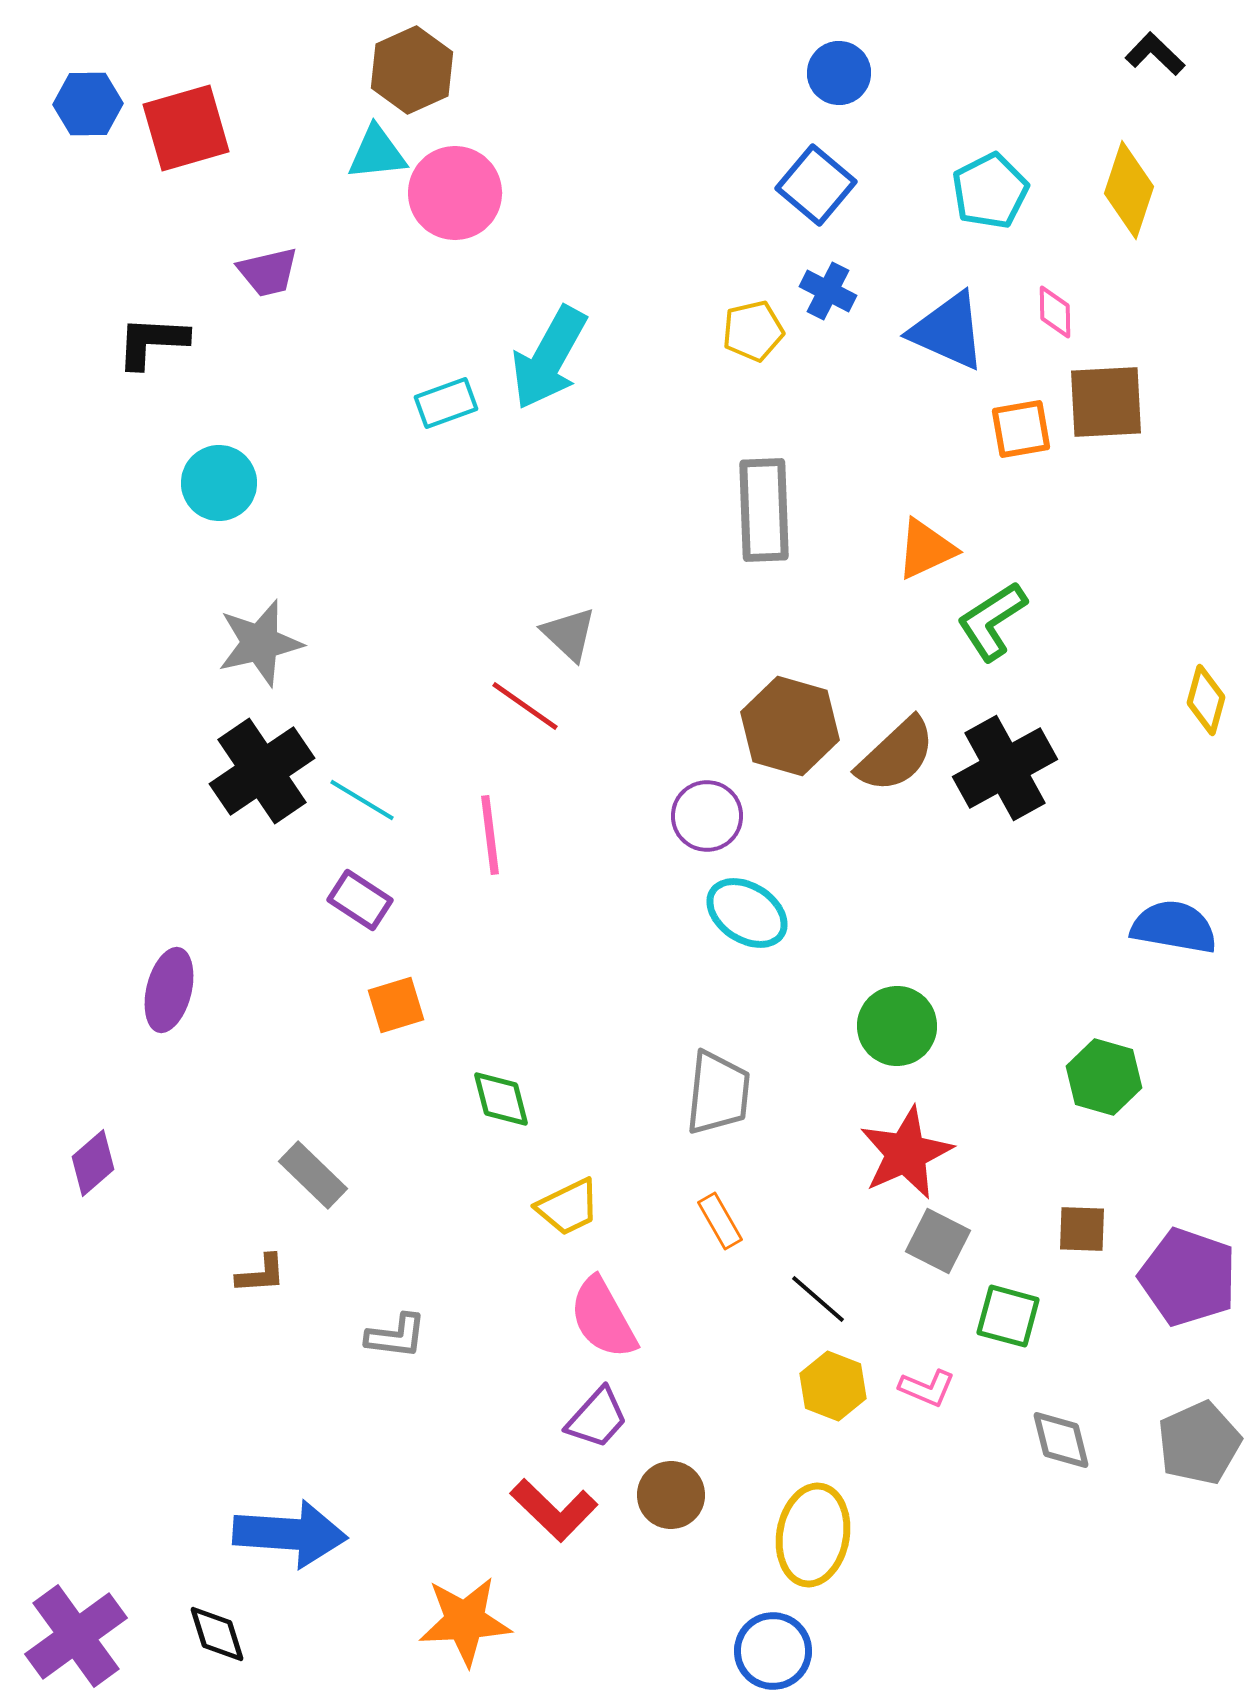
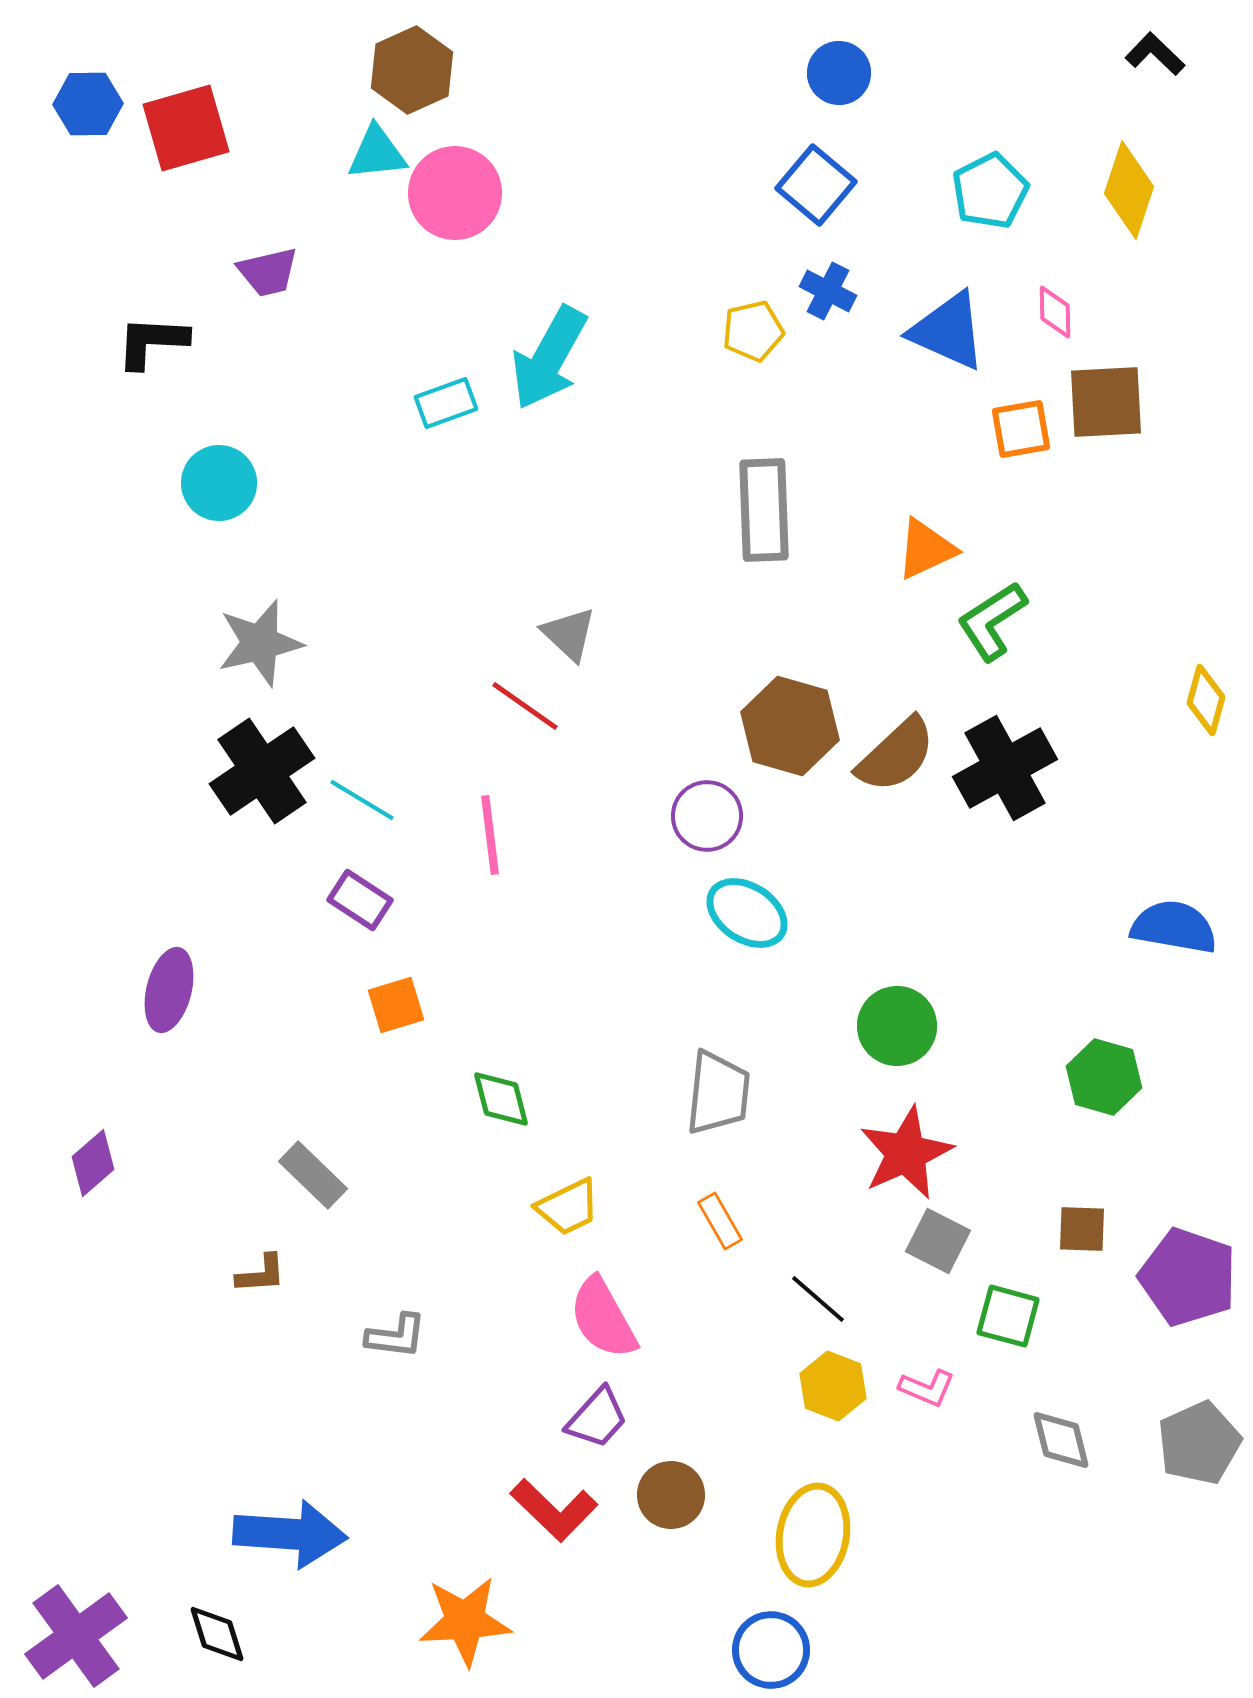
blue circle at (773, 1651): moved 2 px left, 1 px up
